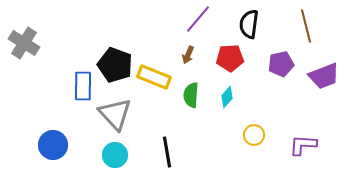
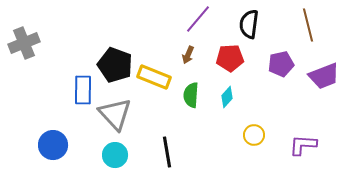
brown line: moved 2 px right, 1 px up
gray cross: rotated 36 degrees clockwise
blue rectangle: moved 4 px down
